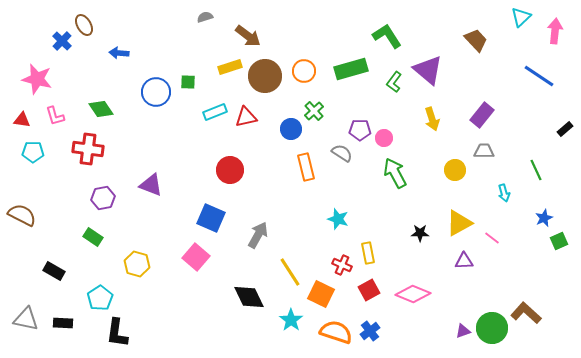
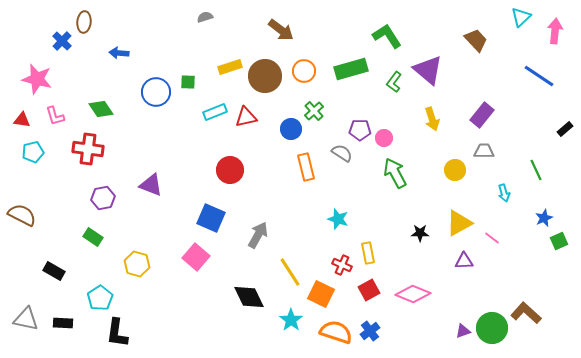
brown ellipse at (84, 25): moved 3 px up; rotated 35 degrees clockwise
brown arrow at (248, 36): moved 33 px right, 6 px up
cyan pentagon at (33, 152): rotated 15 degrees counterclockwise
